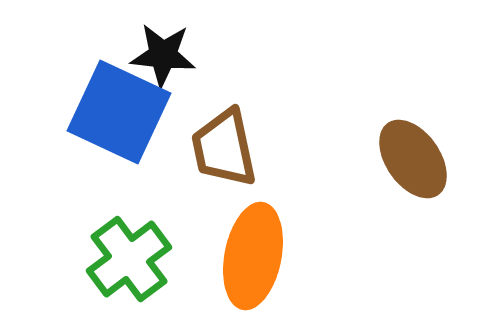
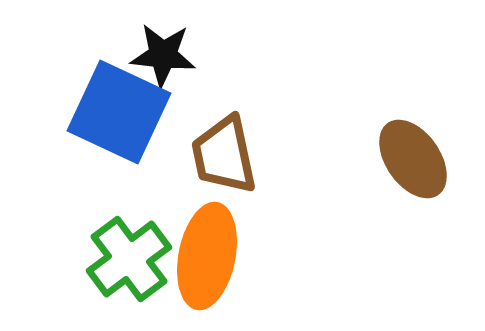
brown trapezoid: moved 7 px down
orange ellipse: moved 46 px left
